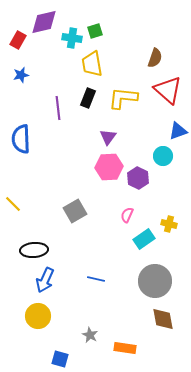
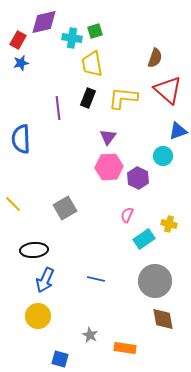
blue star: moved 12 px up
gray square: moved 10 px left, 3 px up
